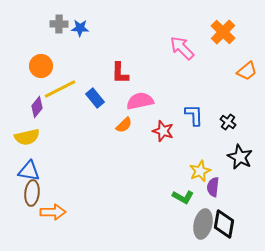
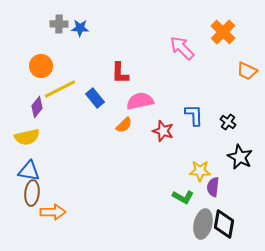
orange trapezoid: rotated 65 degrees clockwise
yellow star: rotated 25 degrees clockwise
